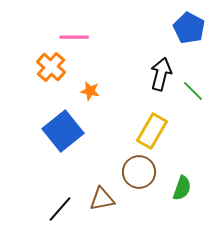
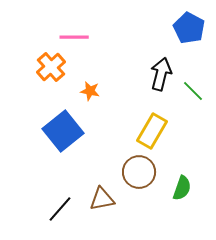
orange cross: rotated 8 degrees clockwise
